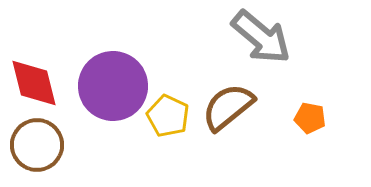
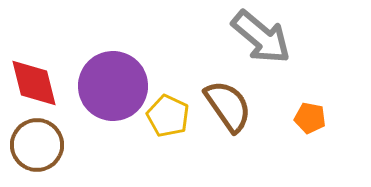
brown semicircle: moved 1 px up; rotated 94 degrees clockwise
